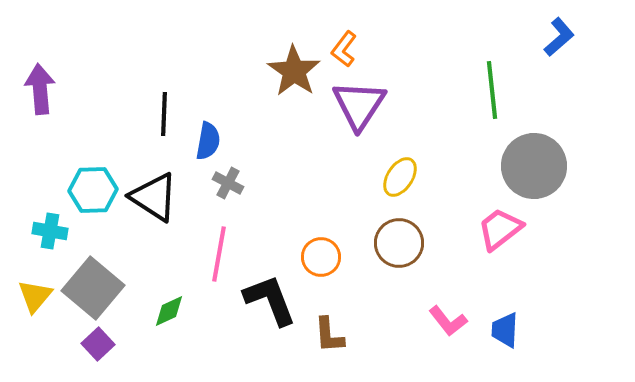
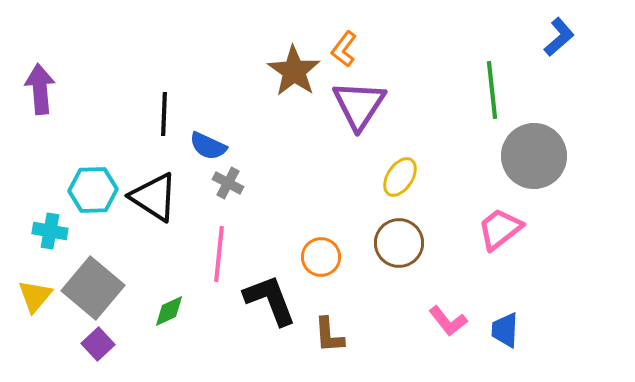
blue semicircle: moved 5 px down; rotated 105 degrees clockwise
gray circle: moved 10 px up
pink line: rotated 4 degrees counterclockwise
